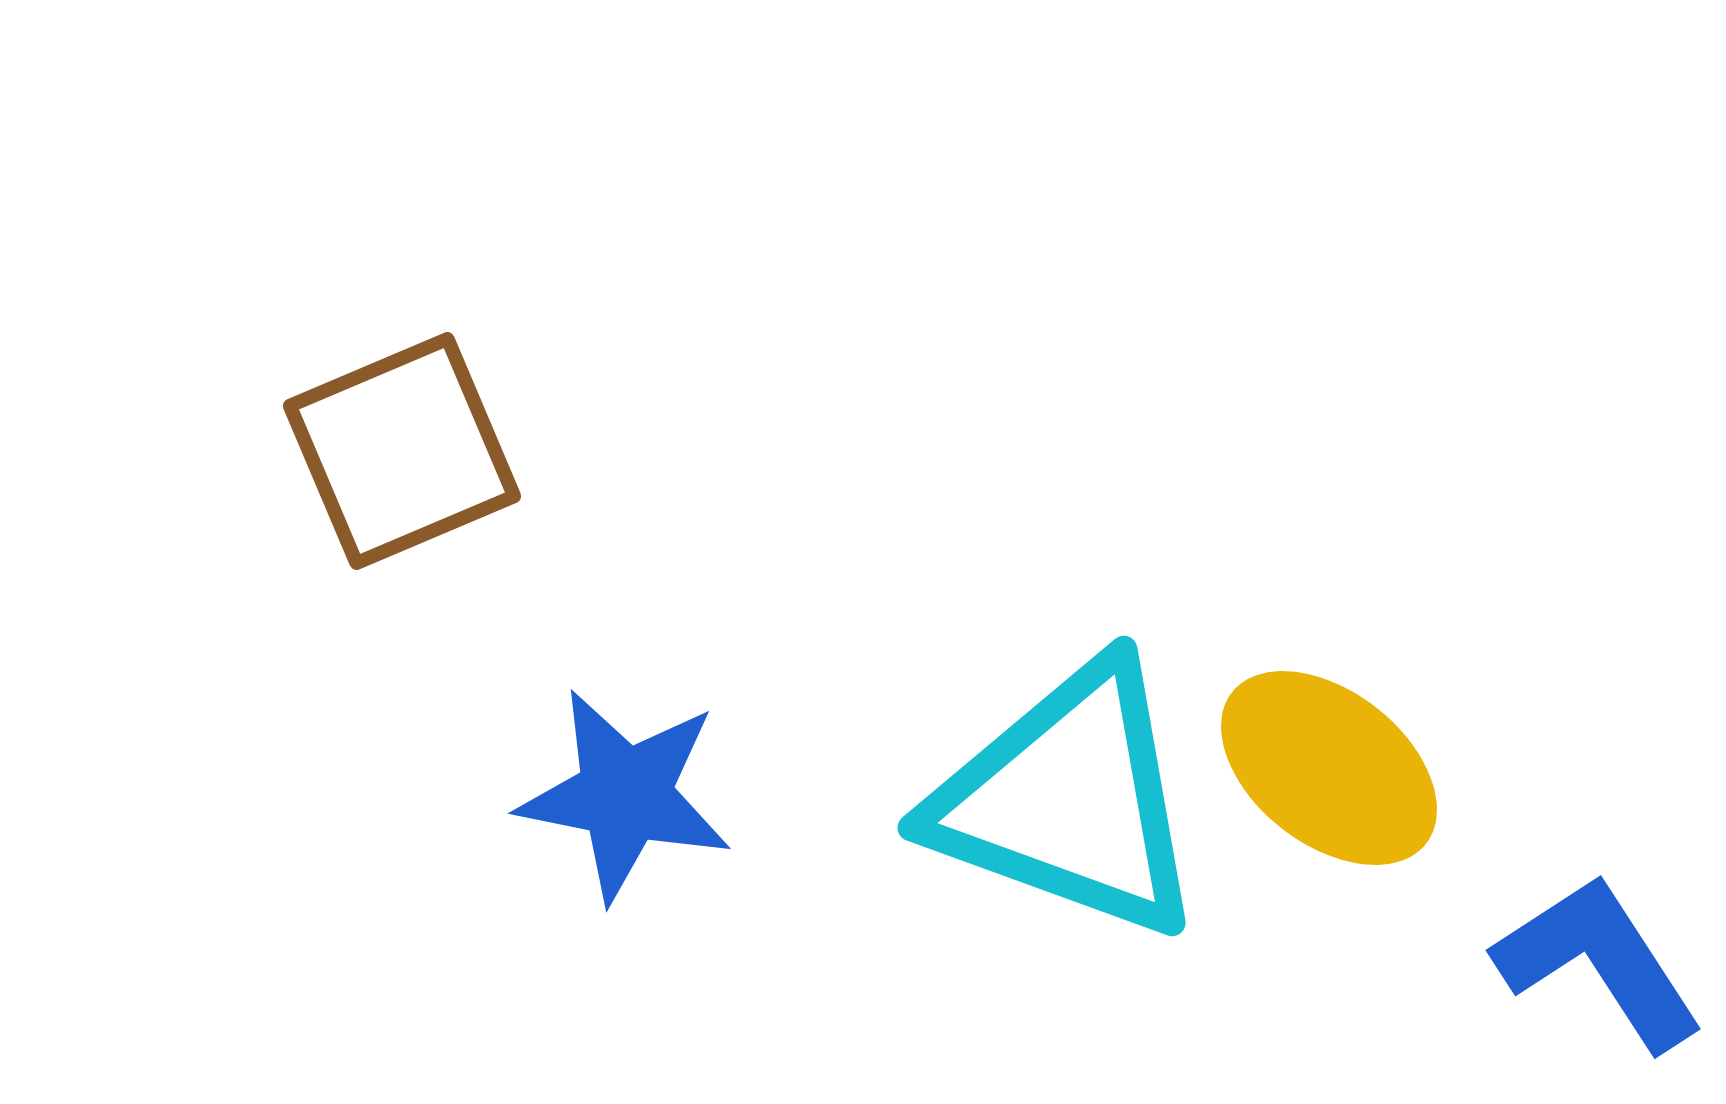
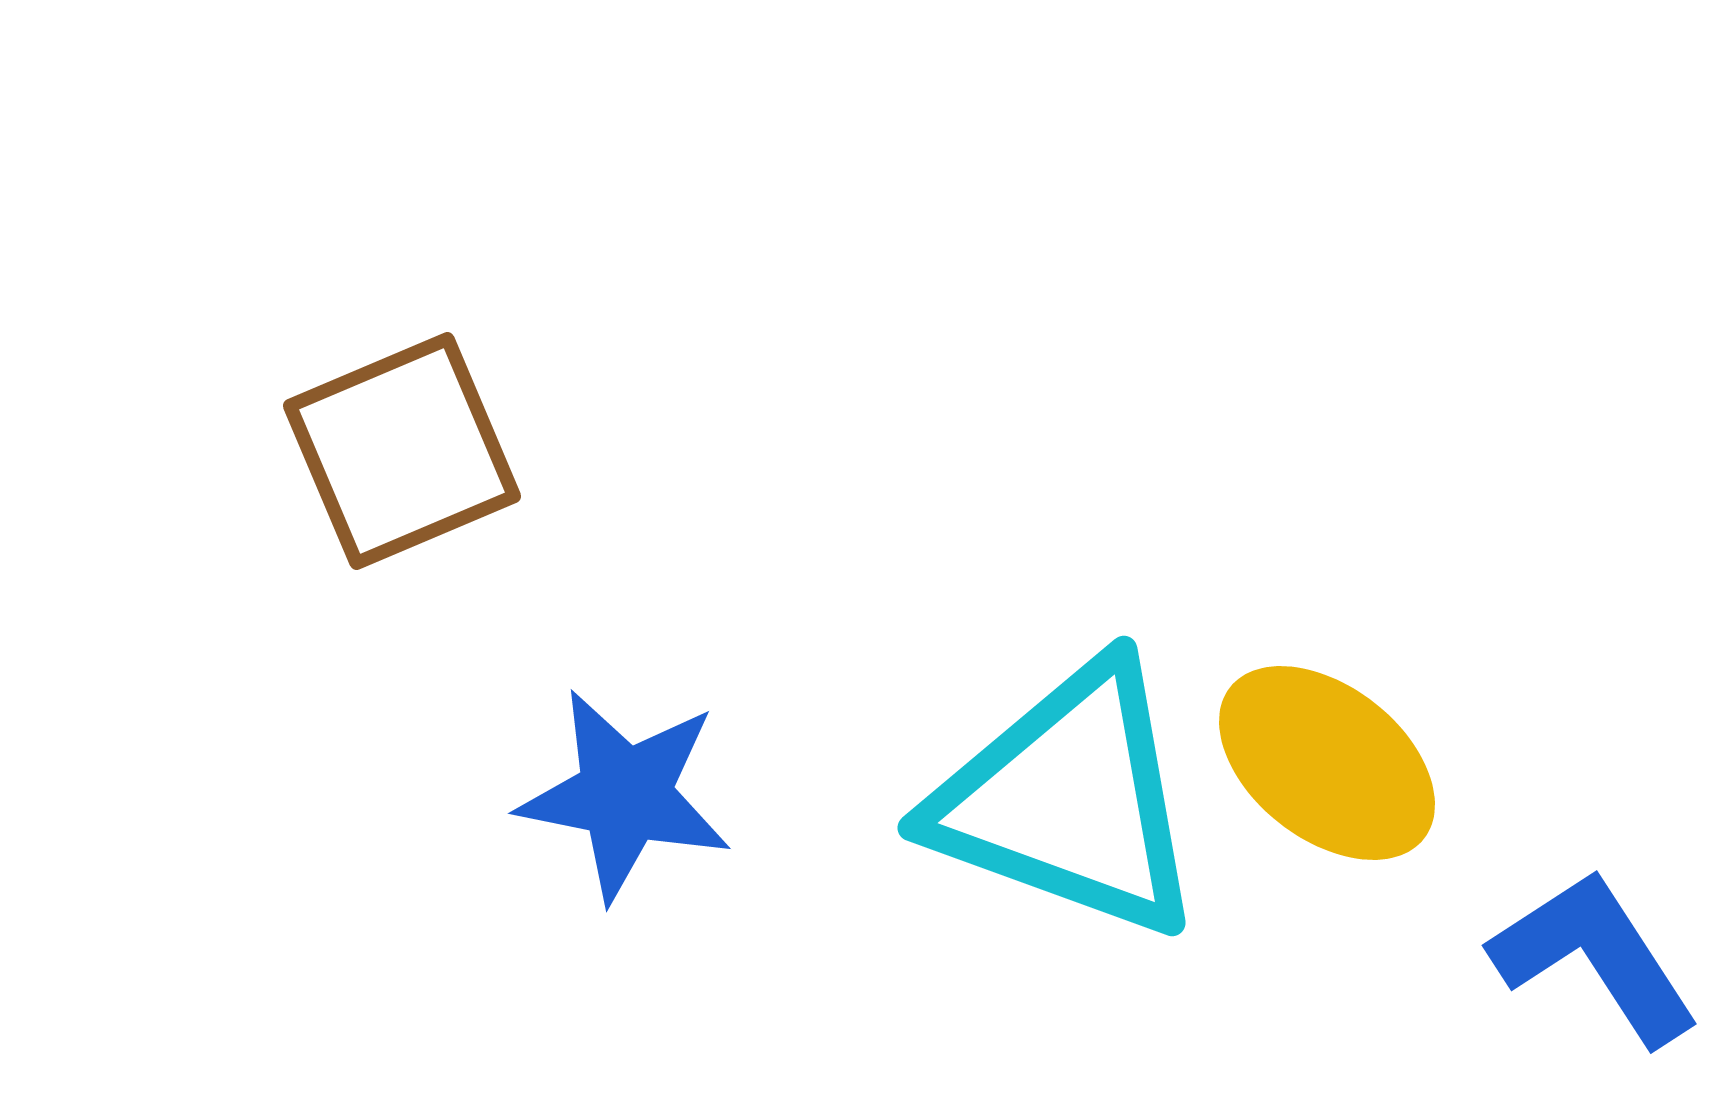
yellow ellipse: moved 2 px left, 5 px up
blue L-shape: moved 4 px left, 5 px up
